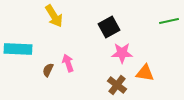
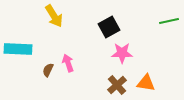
orange triangle: moved 1 px right, 10 px down
brown cross: rotated 12 degrees clockwise
